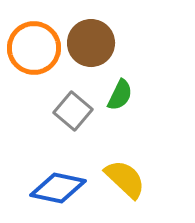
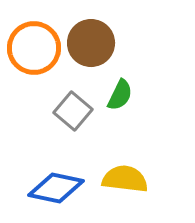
yellow semicircle: rotated 36 degrees counterclockwise
blue diamond: moved 2 px left
